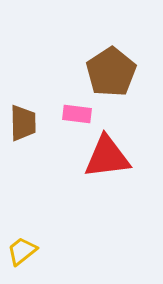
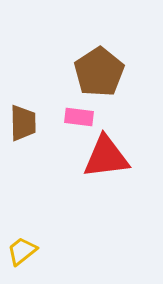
brown pentagon: moved 12 px left
pink rectangle: moved 2 px right, 3 px down
red triangle: moved 1 px left
